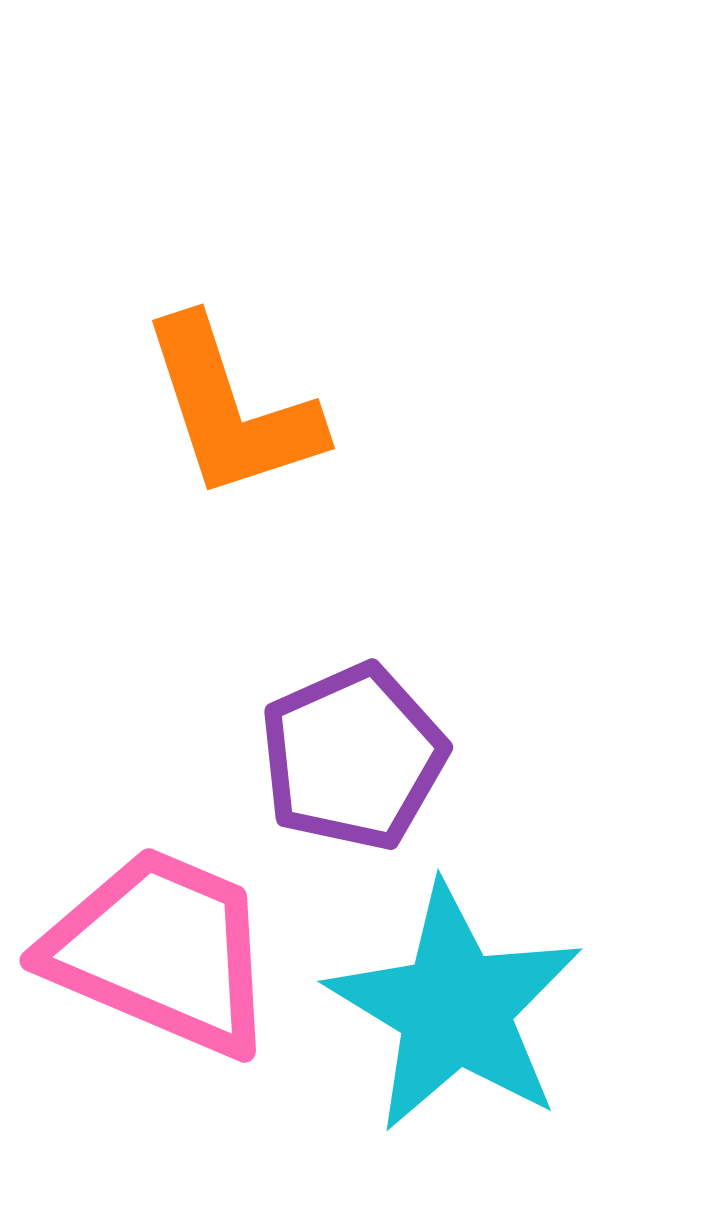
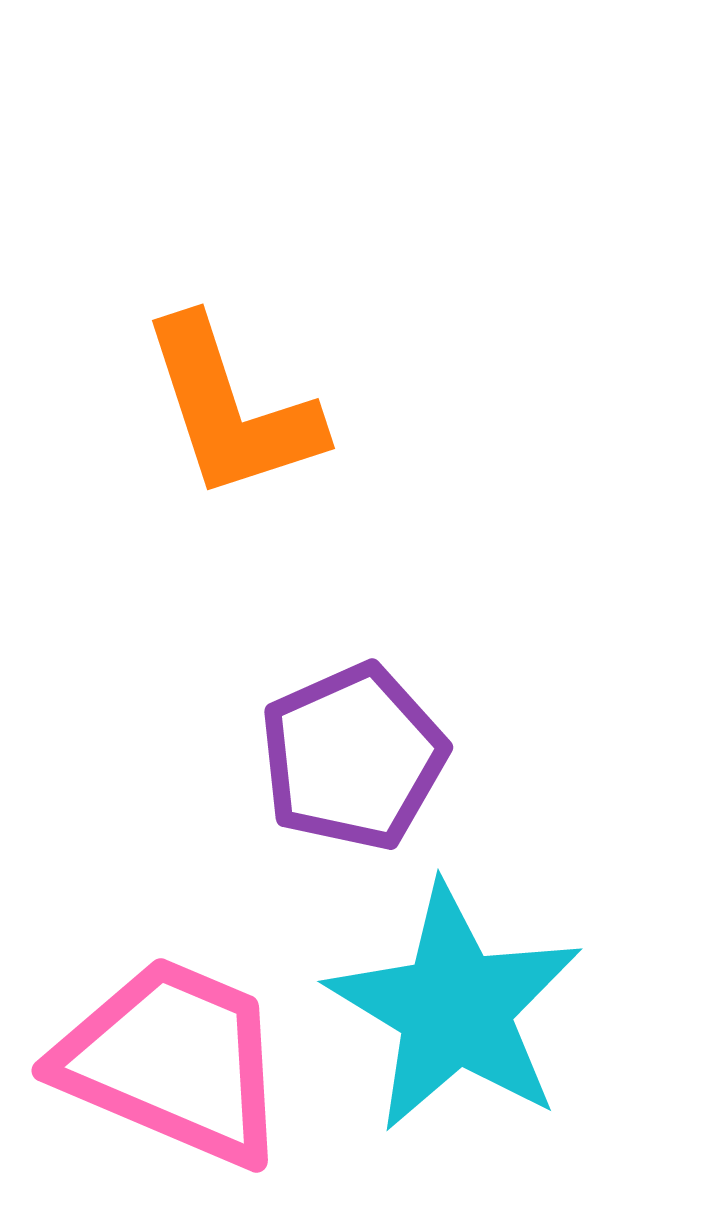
pink trapezoid: moved 12 px right, 110 px down
